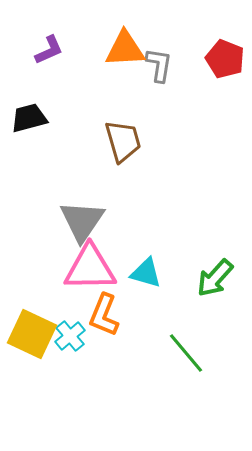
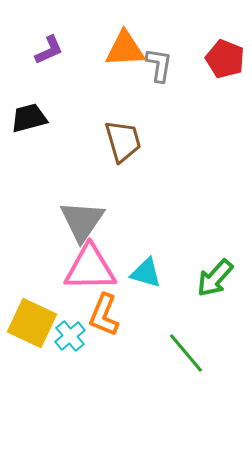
yellow square: moved 11 px up
